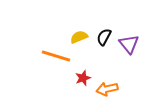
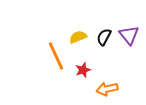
yellow semicircle: moved 1 px left
purple triangle: moved 9 px up
orange line: rotated 48 degrees clockwise
red star: moved 8 px up
